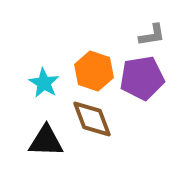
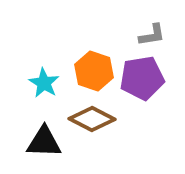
brown diamond: rotated 42 degrees counterclockwise
black triangle: moved 2 px left, 1 px down
